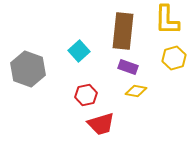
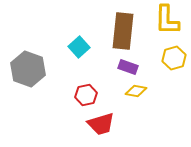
cyan square: moved 4 px up
